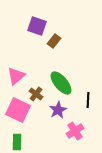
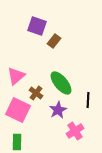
brown cross: moved 1 px up
